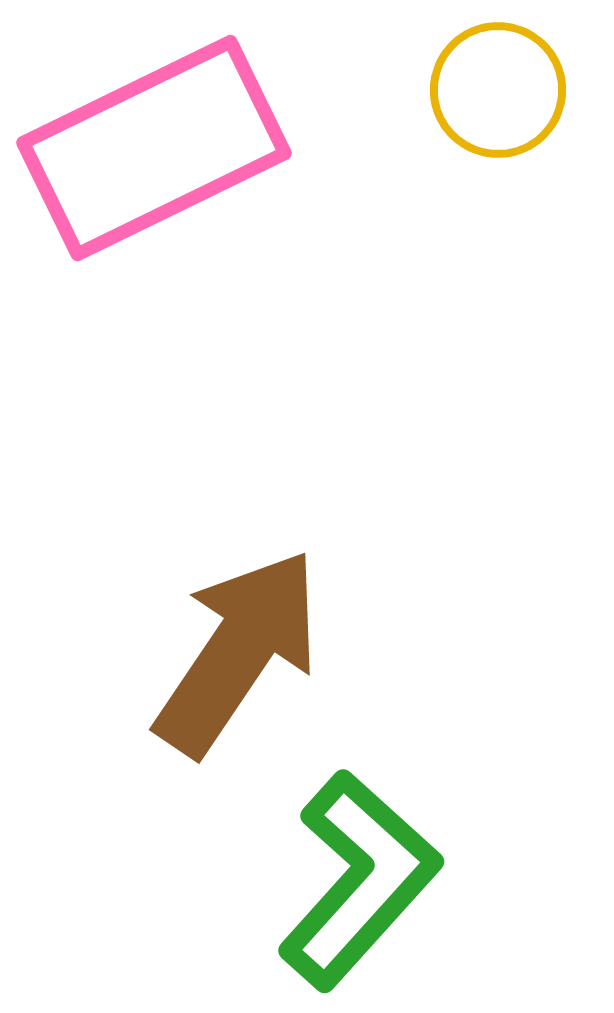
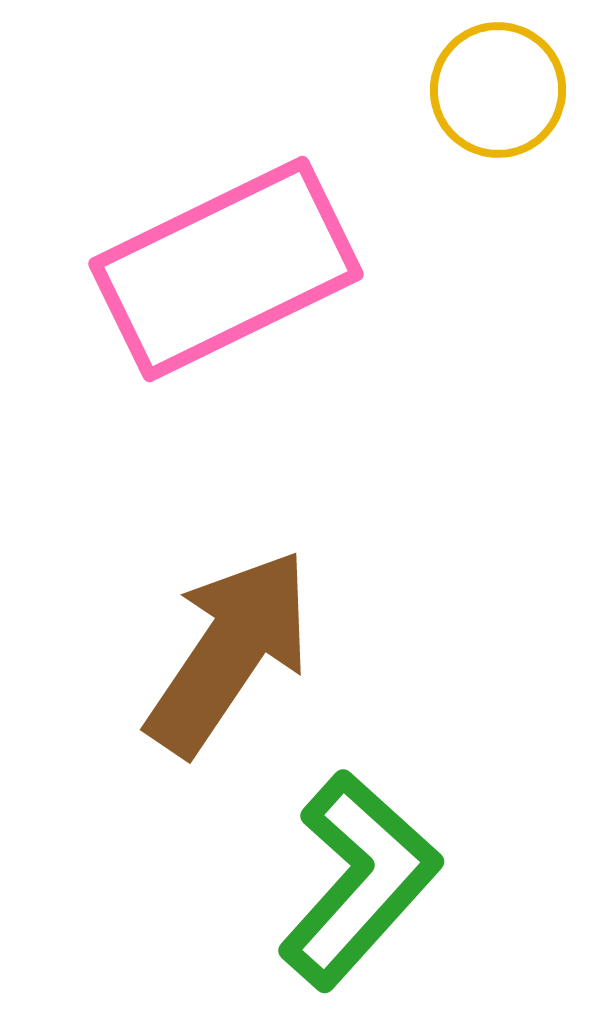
pink rectangle: moved 72 px right, 121 px down
brown arrow: moved 9 px left
